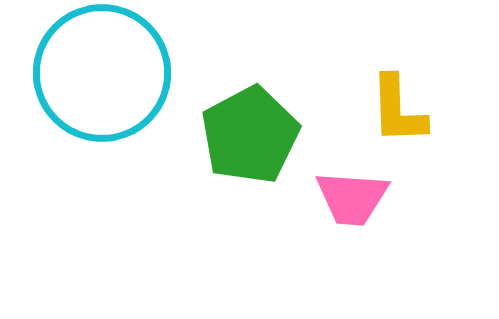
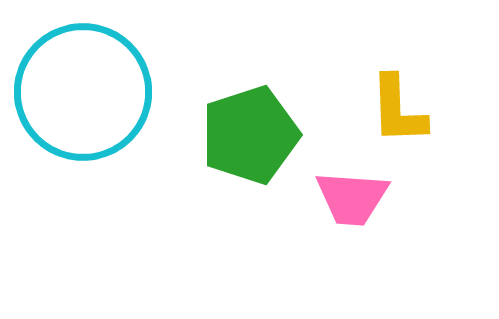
cyan circle: moved 19 px left, 19 px down
green pentagon: rotated 10 degrees clockwise
